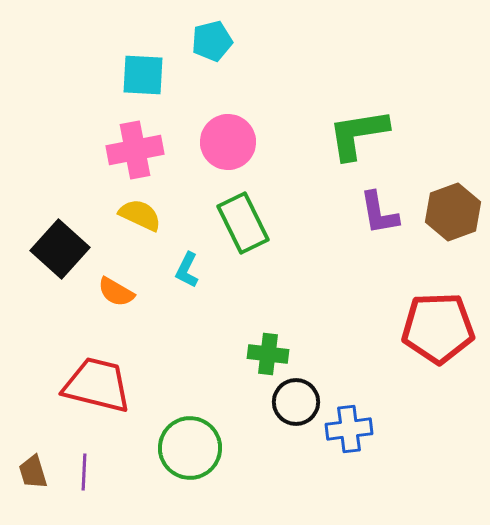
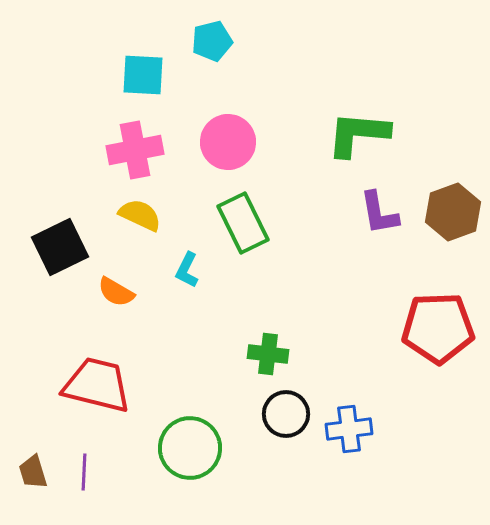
green L-shape: rotated 14 degrees clockwise
black square: moved 2 px up; rotated 22 degrees clockwise
black circle: moved 10 px left, 12 px down
